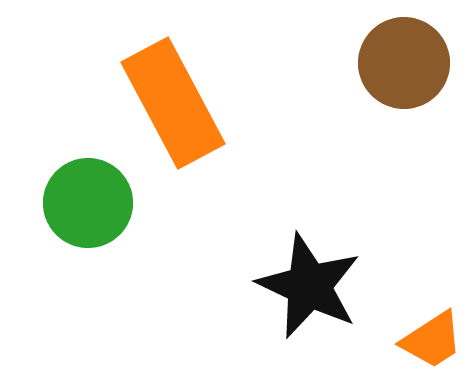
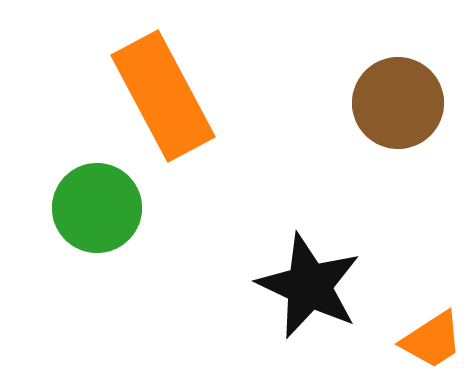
brown circle: moved 6 px left, 40 px down
orange rectangle: moved 10 px left, 7 px up
green circle: moved 9 px right, 5 px down
